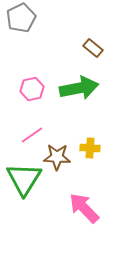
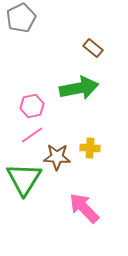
pink hexagon: moved 17 px down
